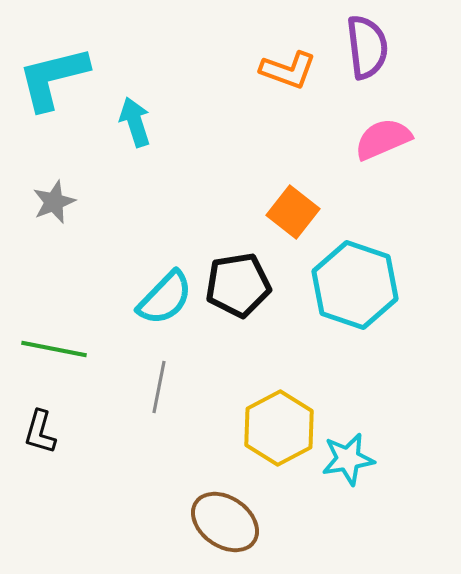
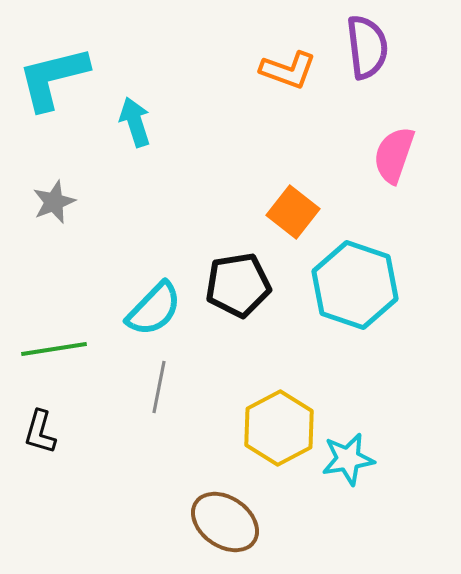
pink semicircle: moved 11 px right, 16 px down; rotated 48 degrees counterclockwise
cyan semicircle: moved 11 px left, 11 px down
green line: rotated 20 degrees counterclockwise
